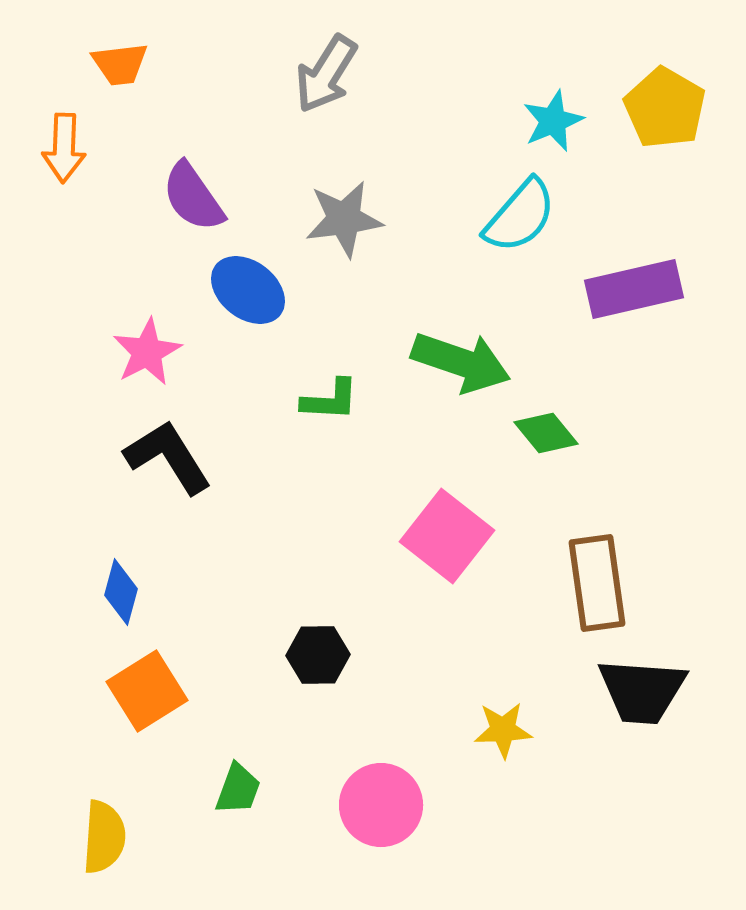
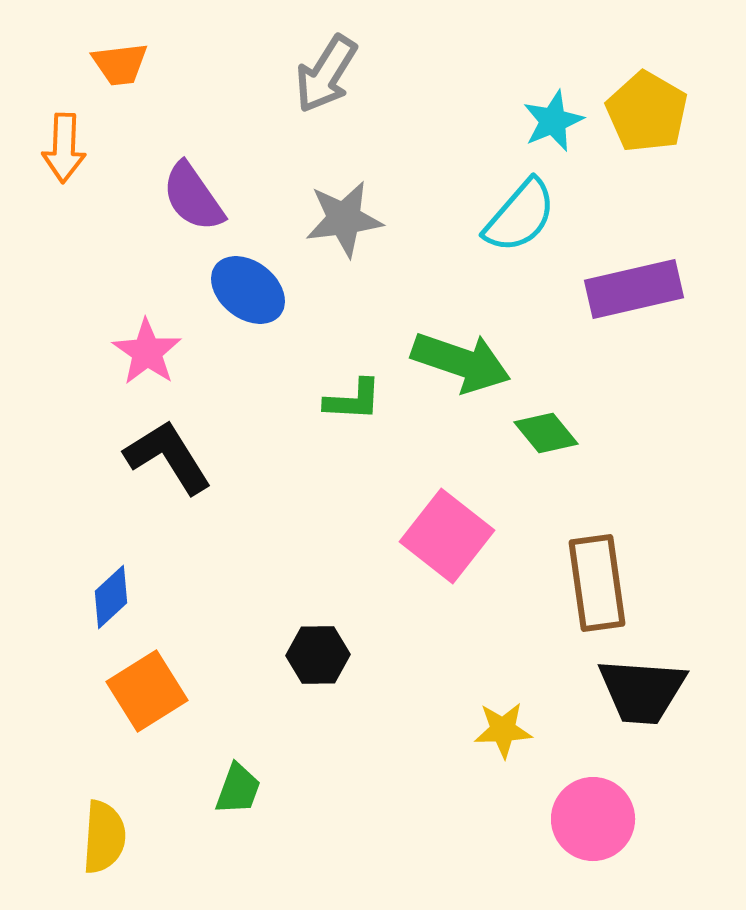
yellow pentagon: moved 18 px left, 4 px down
pink star: rotated 10 degrees counterclockwise
green L-shape: moved 23 px right
blue diamond: moved 10 px left, 5 px down; rotated 32 degrees clockwise
pink circle: moved 212 px right, 14 px down
